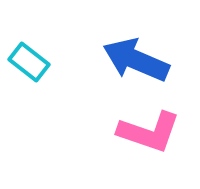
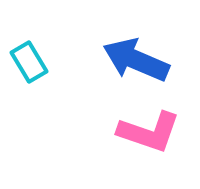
cyan rectangle: rotated 21 degrees clockwise
